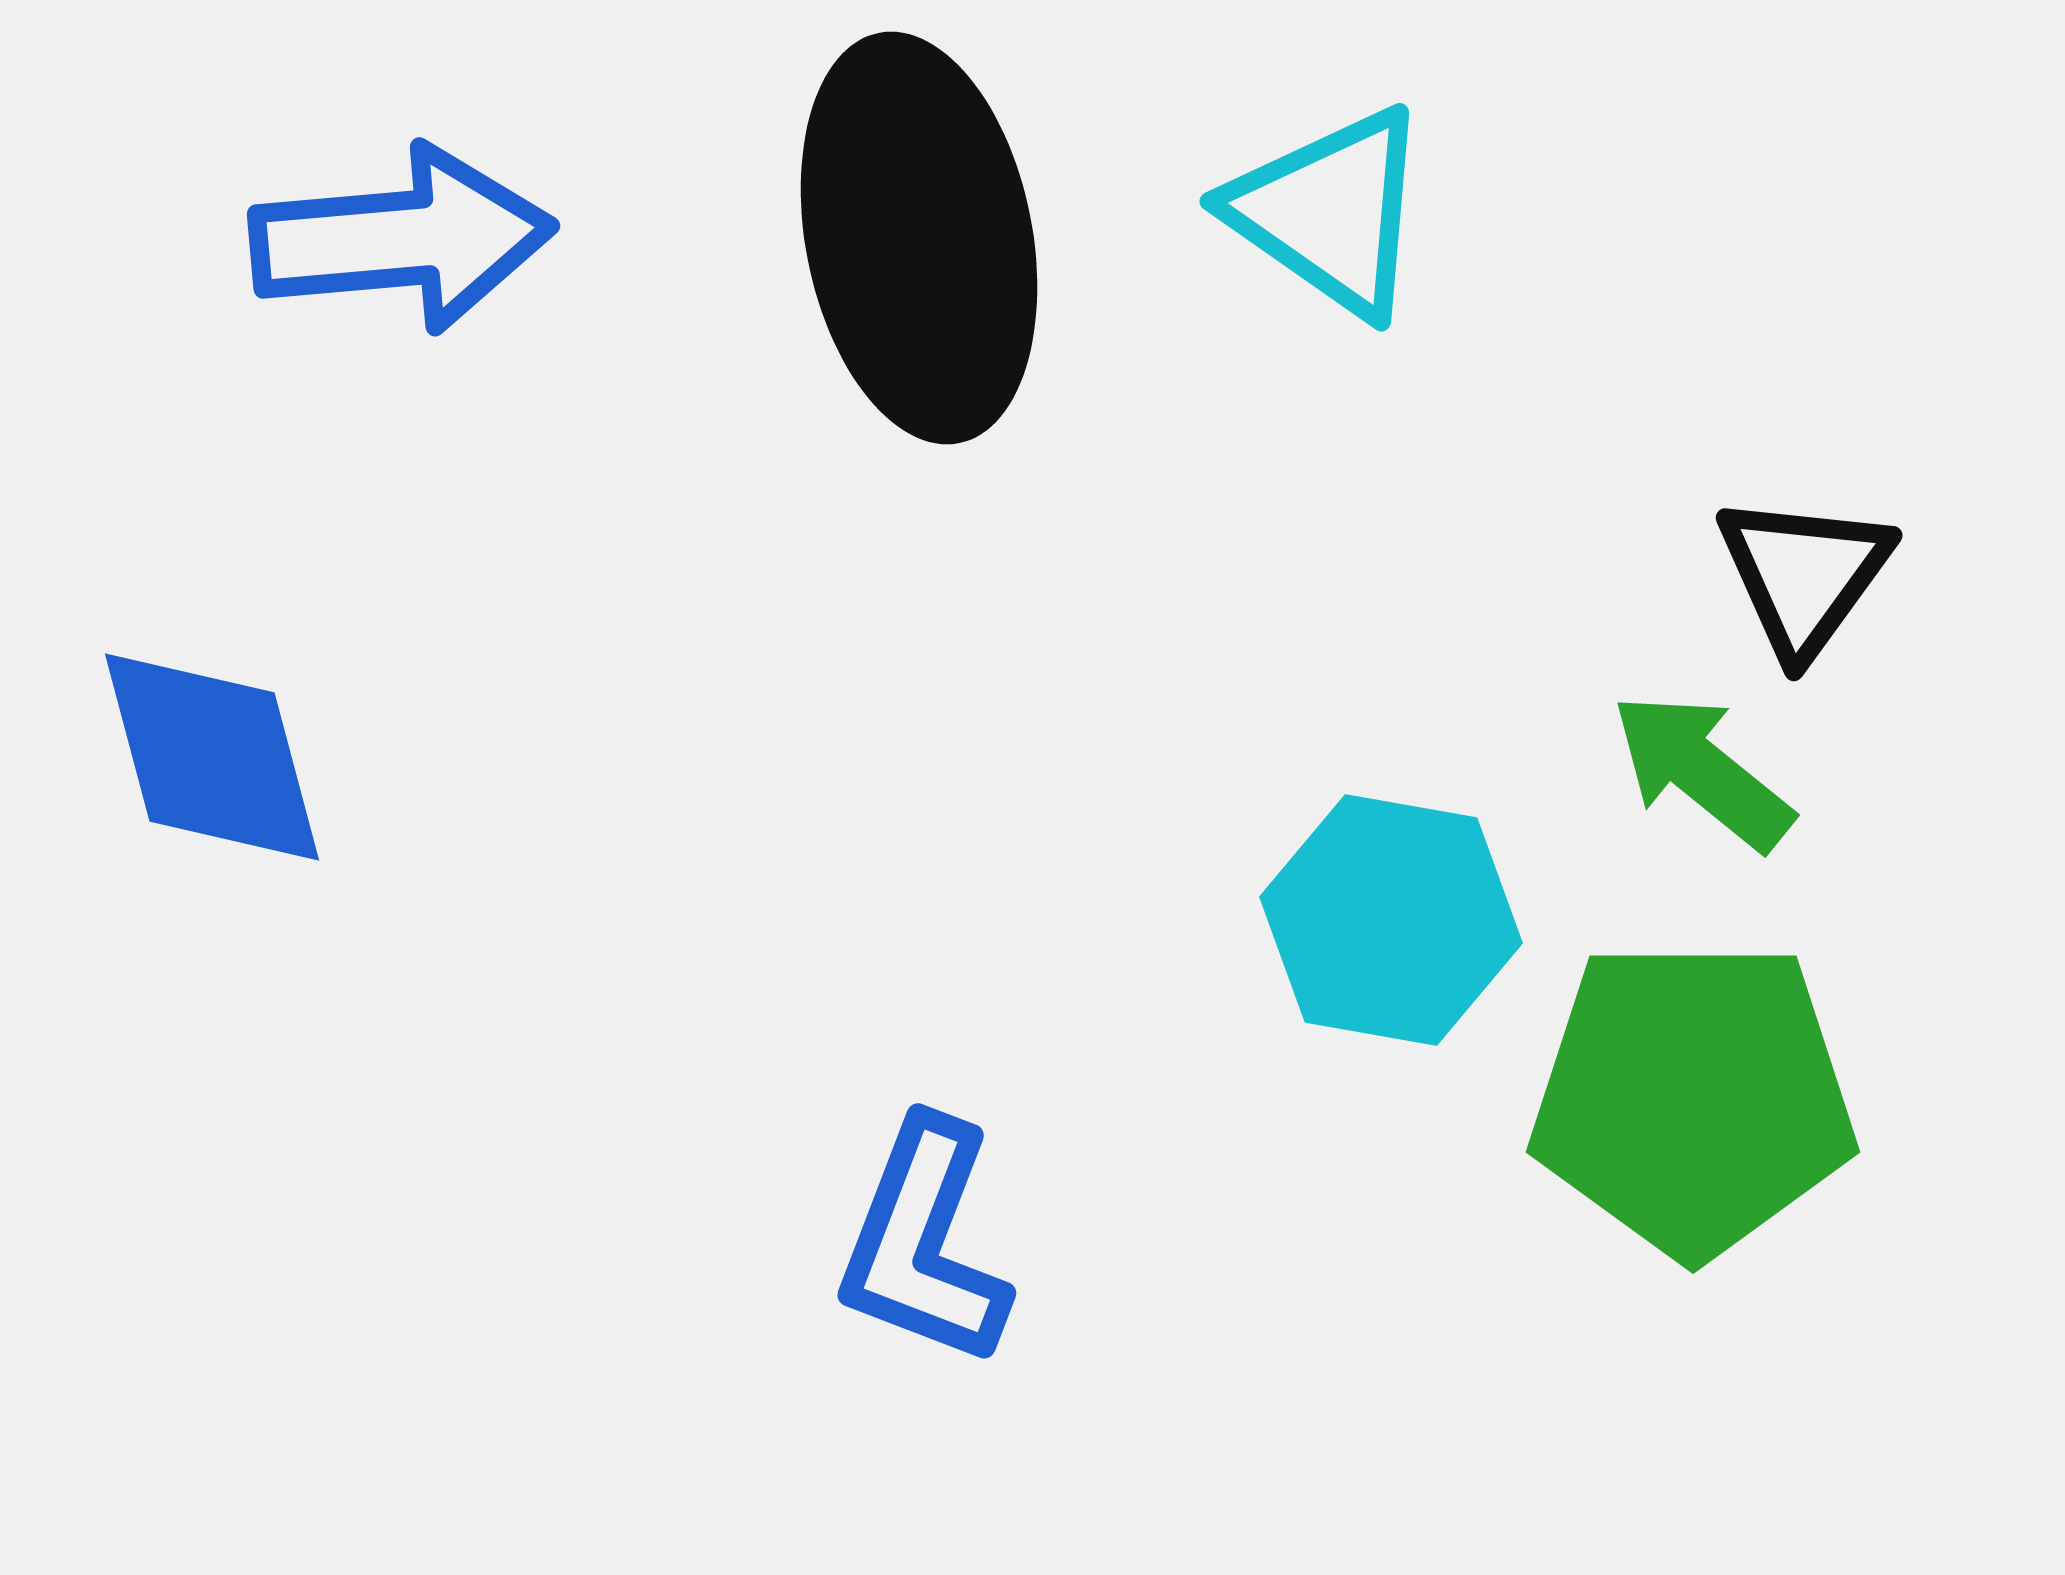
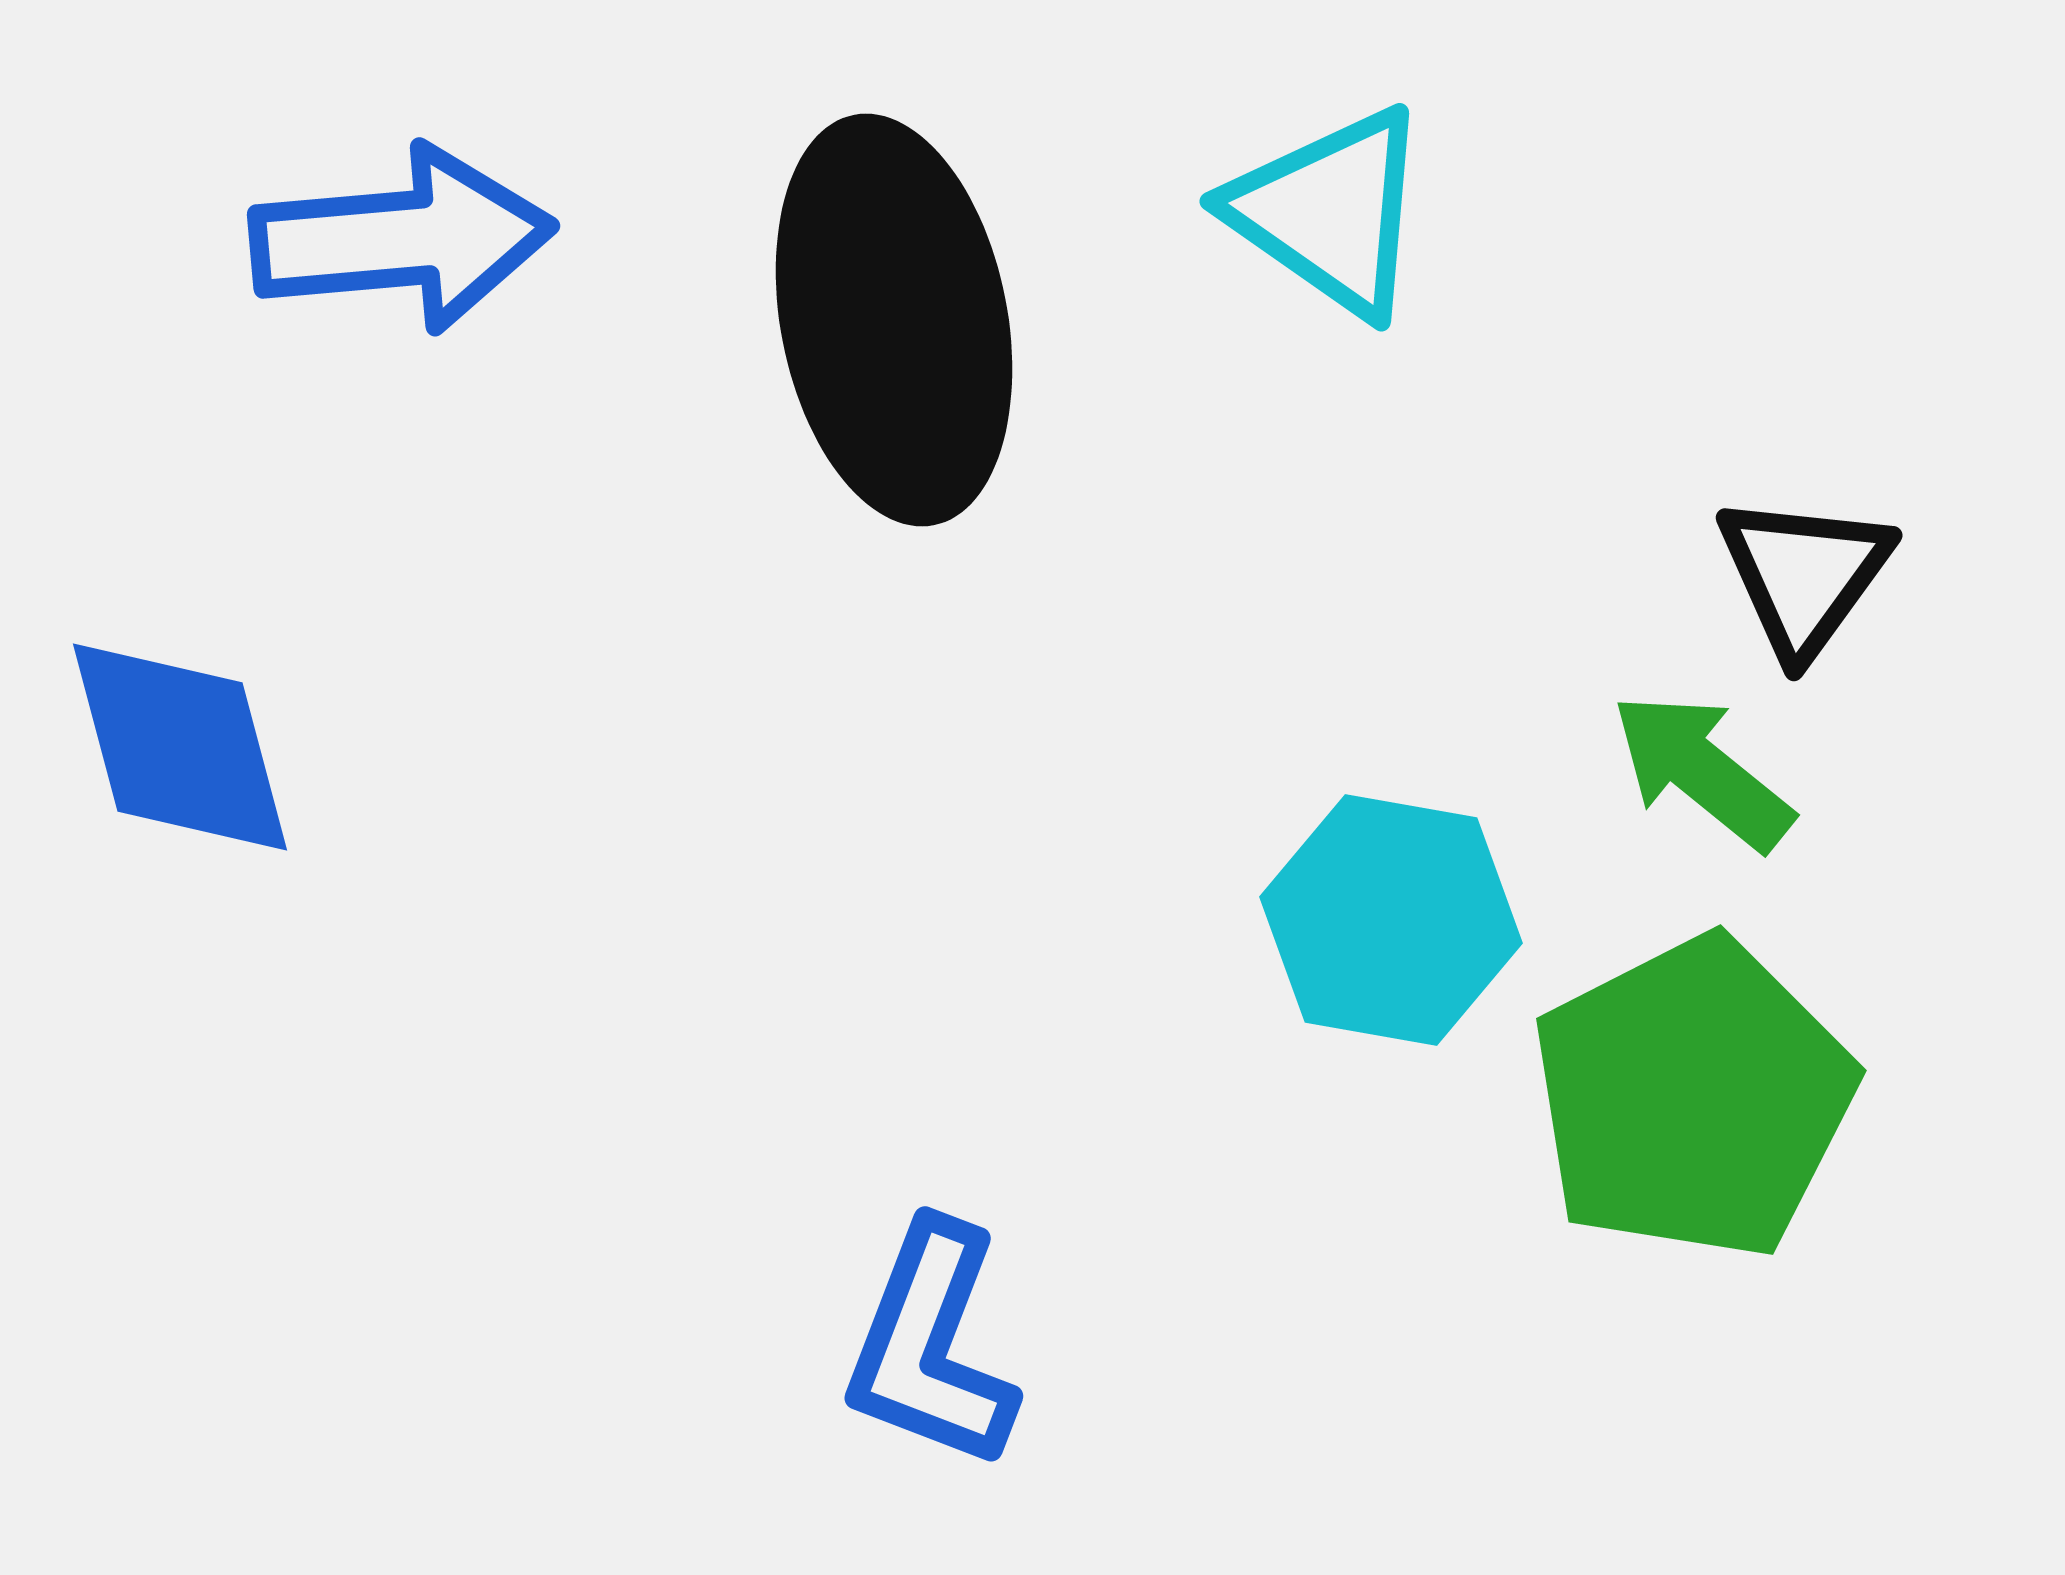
black ellipse: moved 25 px left, 82 px down
blue diamond: moved 32 px left, 10 px up
green pentagon: rotated 27 degrees counterclockwise
blue L-shape: moved 7 px right, 103 px down
